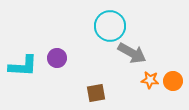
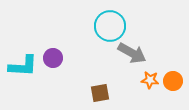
purple circle: moved 4 px left
brown square: moved 4 px right
